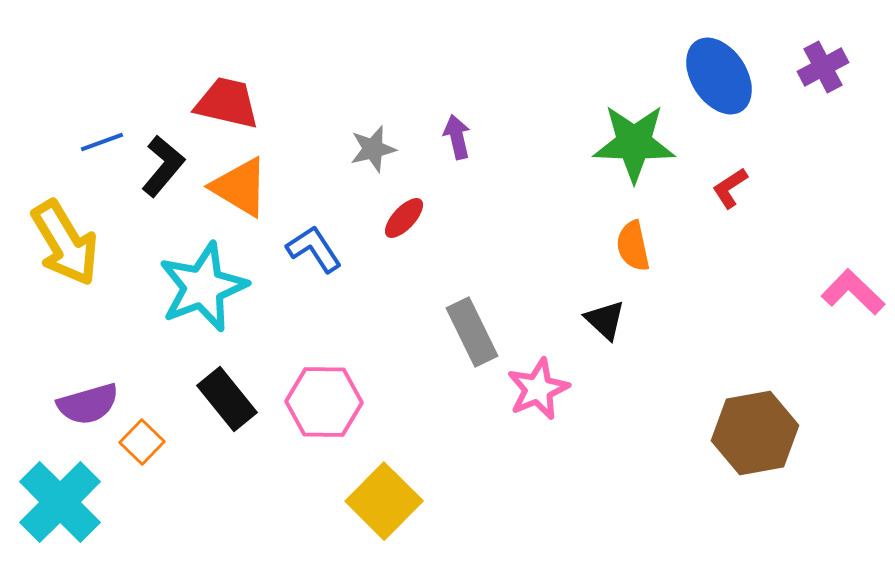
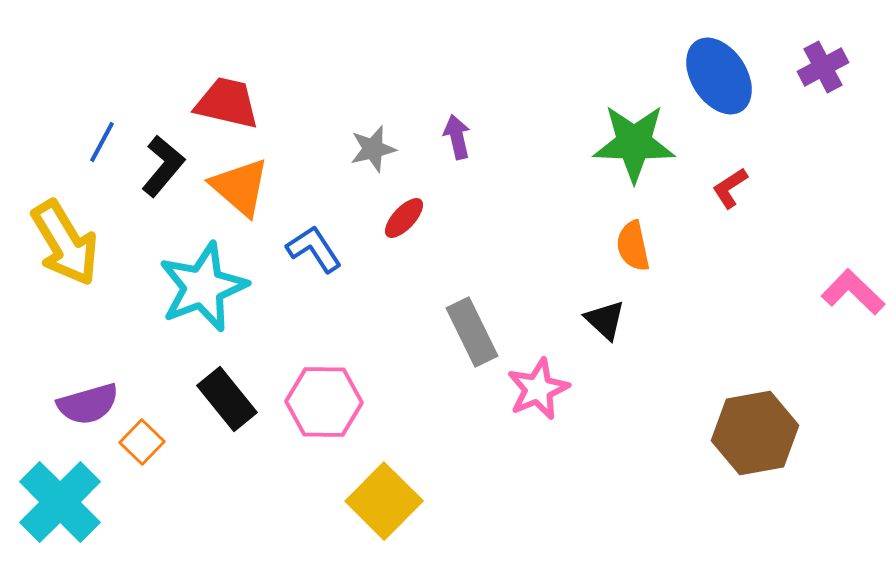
blue line: rotated 42 degrees counterclockwise
orange triangle: rotated 10 degrees clockwise
